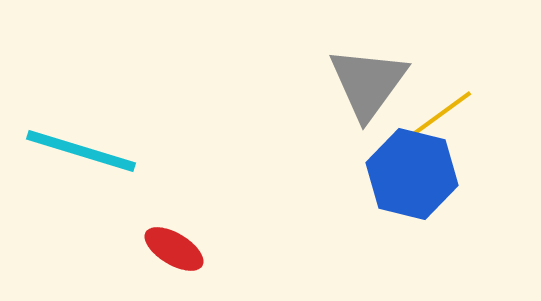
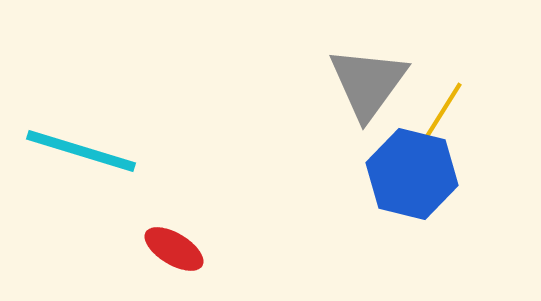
yellow line: rotated 22 degrees counterclockwise
